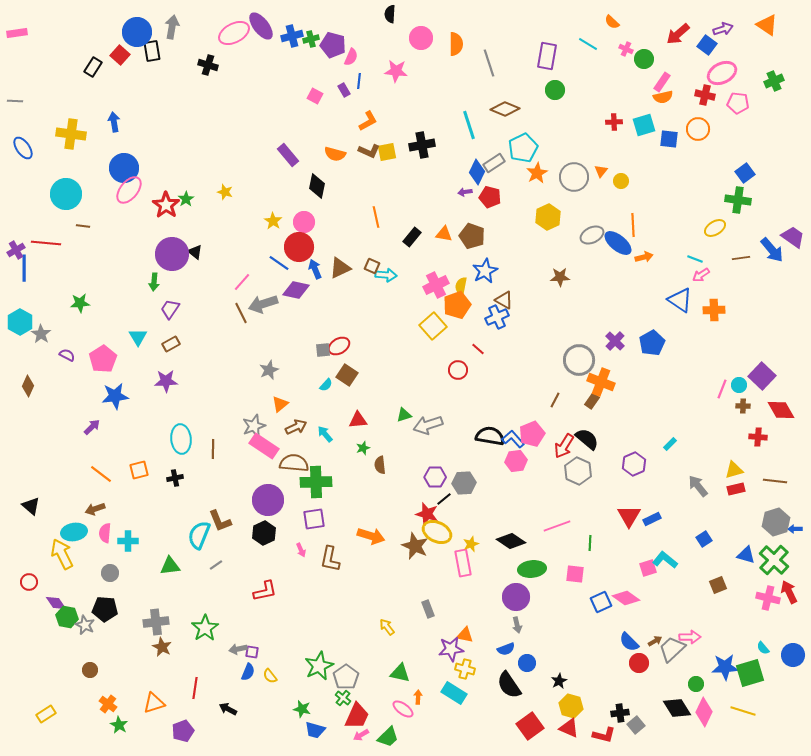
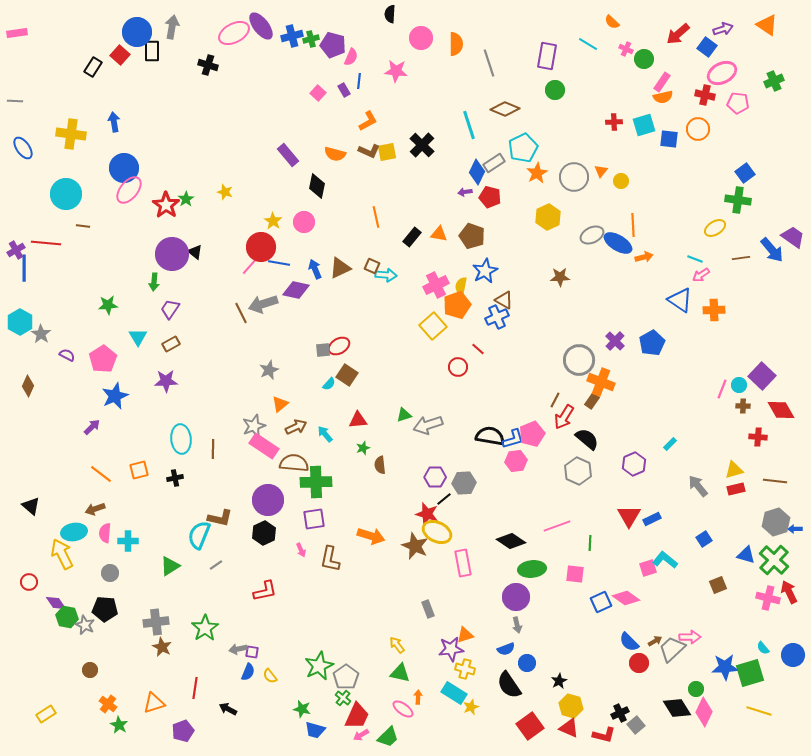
blue square at (707, 45): moved 2 px down
black rectangle at (152, 51): rotated 10 degrees clockwise
pink square at (315, 96): moved 3 px right, 3 px up; rotated 14 degrees clockwise
black cross at (422, 145): rotated 35 degrees counterclockwise
orange triangle at (444, 234): moved 5 px left
blue ellipse at (618, 243): rotated 8 degrees counterclockwise
red circle at (299, 247): moved 38 px left
blue line at (279, 263): rotated 25 degrees counterclockwise
pink line at (242, 282): moved 8 px right, 16 px up
green star at (80, 303): moved 28 px right, 2 px down
red circle at (458, 370): moved 3 px up
cyan semicircle at (326, 385): moved 3 px right, 1 px up
blue star at (115, 396): rotated 16 degrees counterclockwise
blue L-shape at (513, 439): rotated 115 degrees clockwise
red arrow at (564, 446): moved 29 px up
brown L-shape at (220, 521): moved 3 px up; rotated 55 degrees counterclockwise
yellow star at (471, 544): moved 163 px down
green triangle at (170, 566): rotated 25 degrees counterclockwise
yellow arrow at (387, 627): moved 10 px right, 18 px down
orange triangle at (465, 635): rotated 30 degrees counterclockwise
green circle at (696, 684): moved 5 px down
yellow line at (743, 711): moved 16 px right
black cross at (620, 713): rotated 18 degrees counterclockwise
